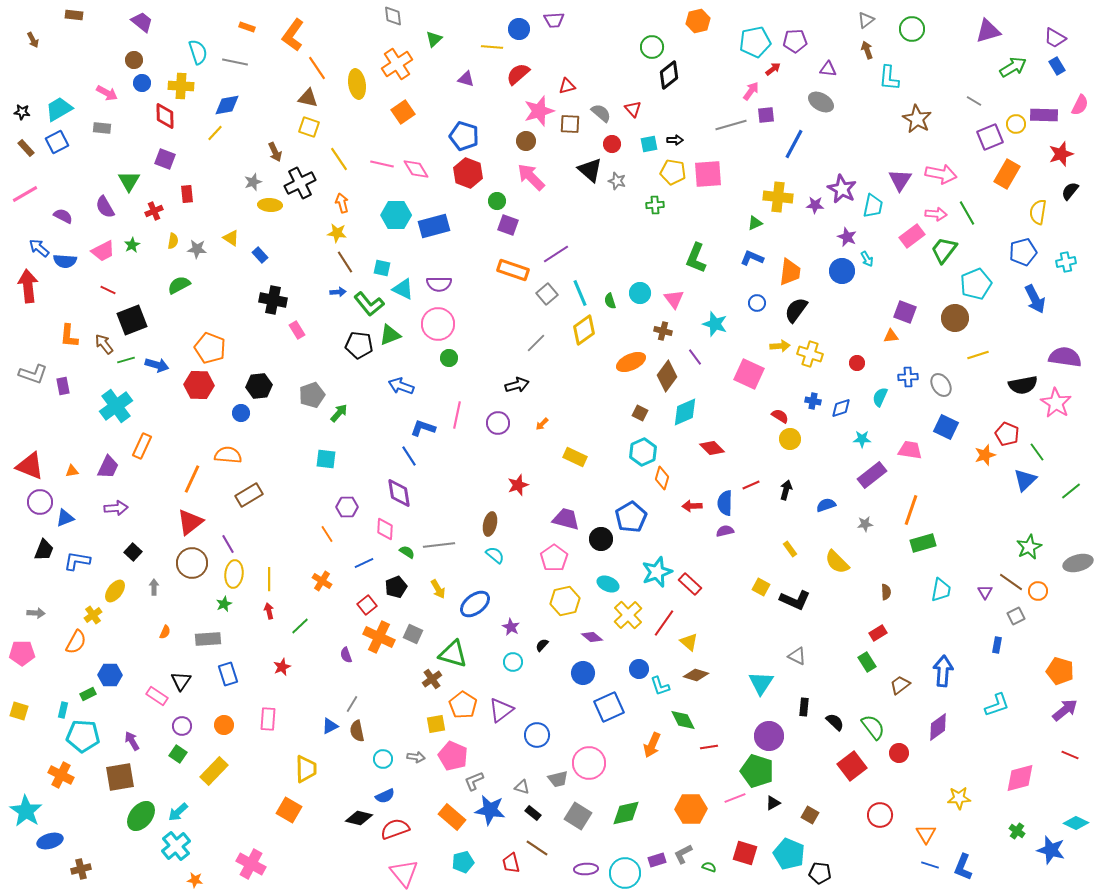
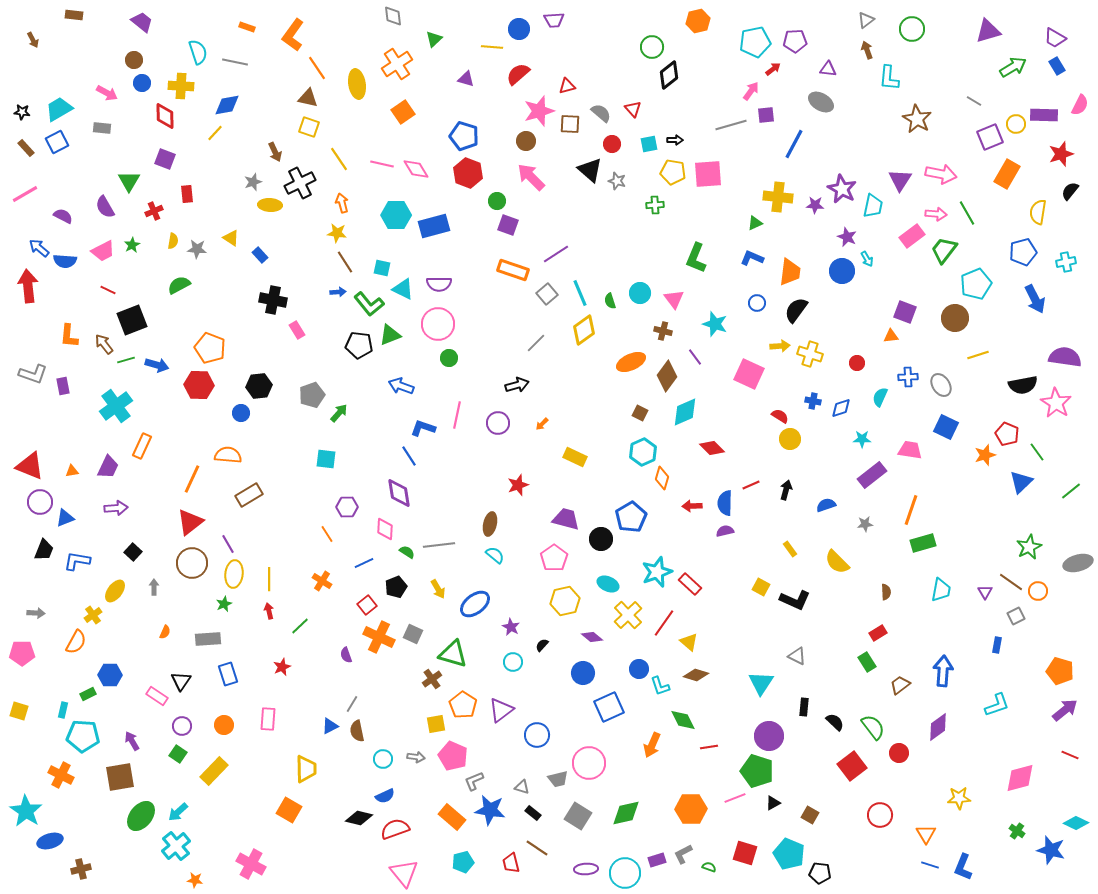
blue triangle at (1025, 480): moved 4 px left, 2 px down
